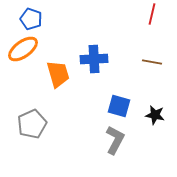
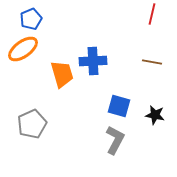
blue pentagon: rotated 30 degrees clockwise
blue cross: moved 1 px left, 2 px down
orange trapezoid: moved 4 px right
